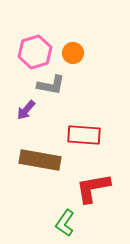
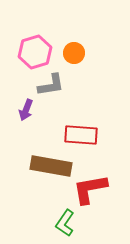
orange circle: moved 1 px right
gray L-shape: rotated 20 degrees counterclockwise
purple arrow: rotated 20 degrees counterclockwise
red rectangle: moved 3 px left
brown rectangle: moved 11 px right, 6 px down
red L-shape: moved 3 px left, 1 px down
